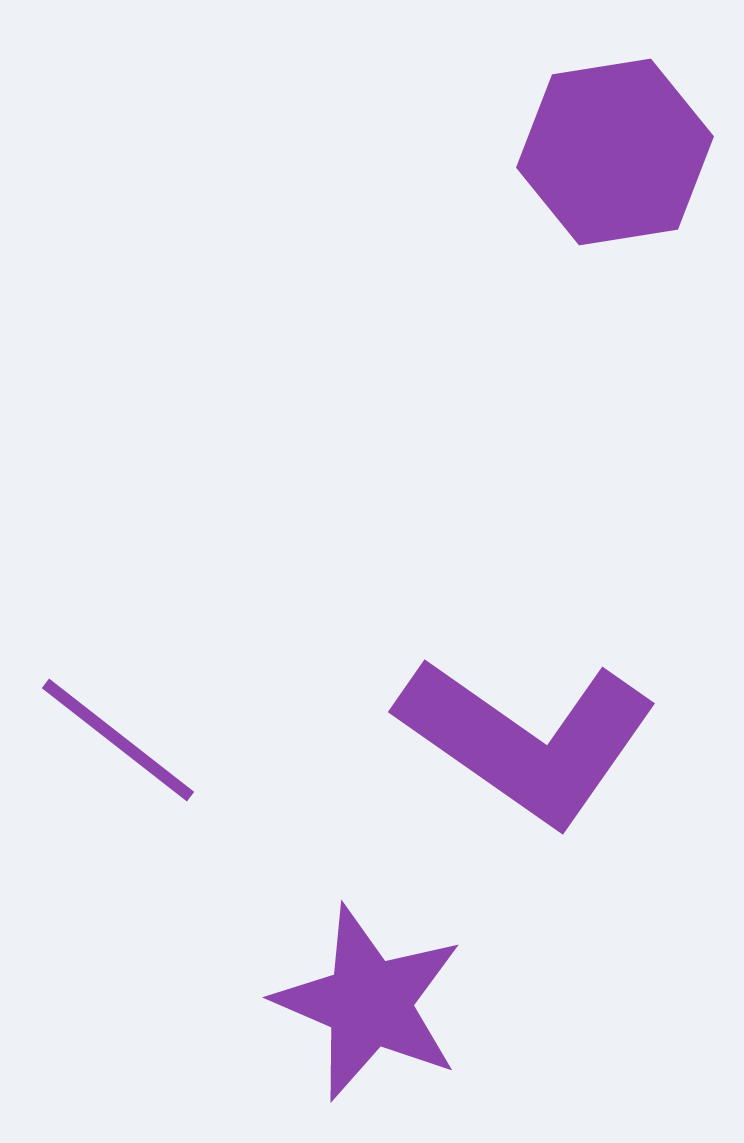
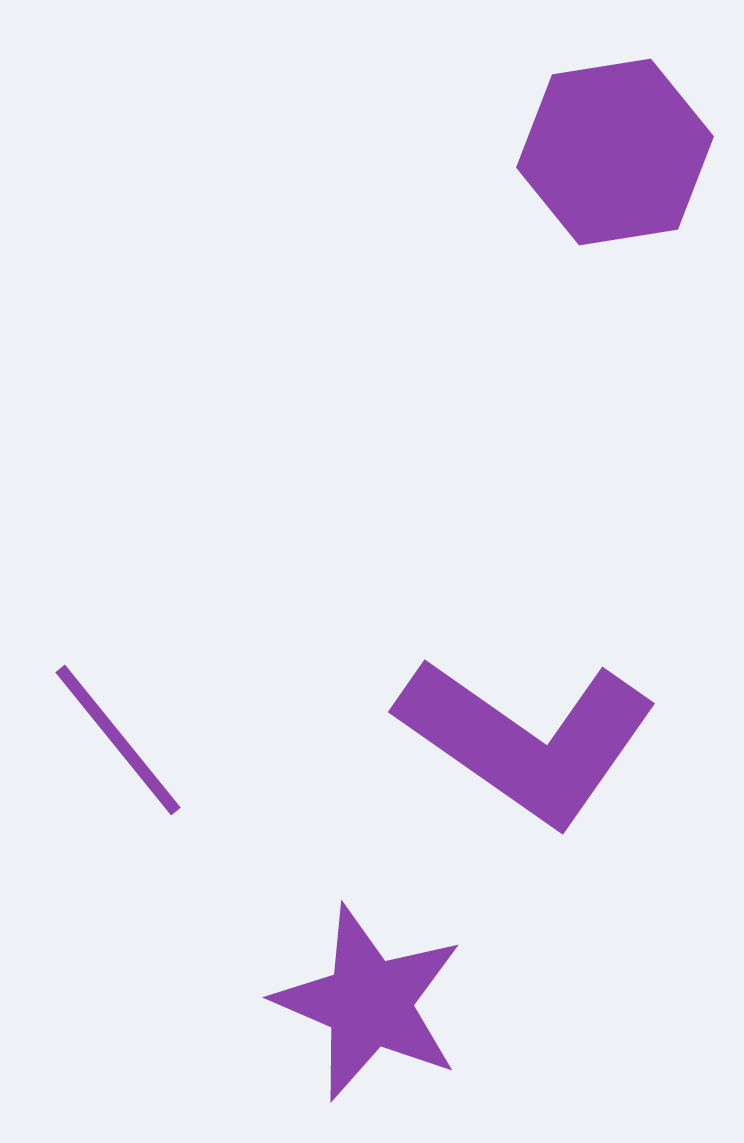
purple line: rotated 13 degrees clockwise
